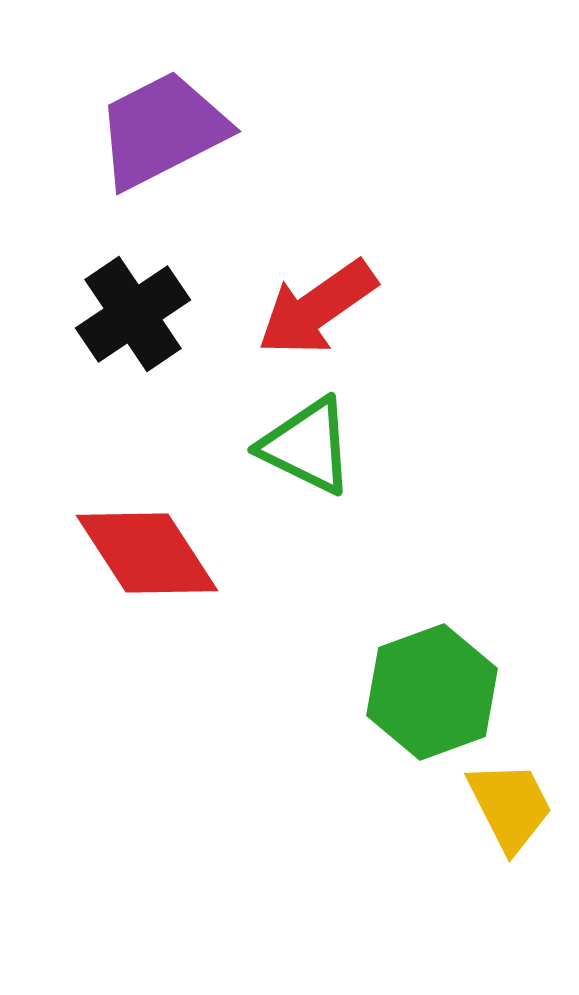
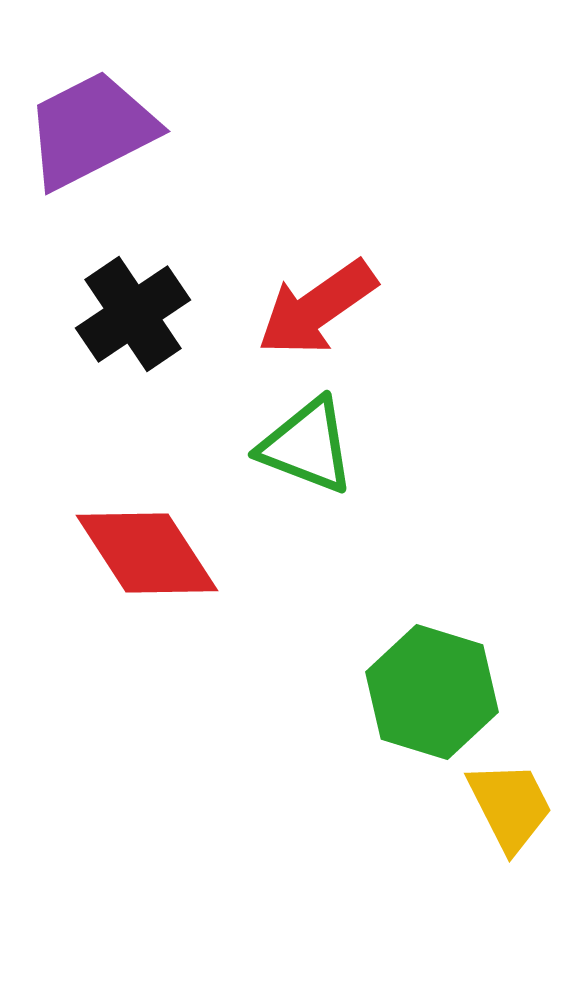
purple trapezoid: moved 71 px left
green triangle: rotated 5 degrees counterclockwise
green hexagon: rotated 23 degrees counterclockwise
